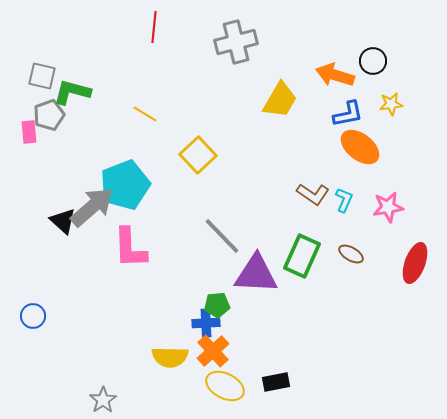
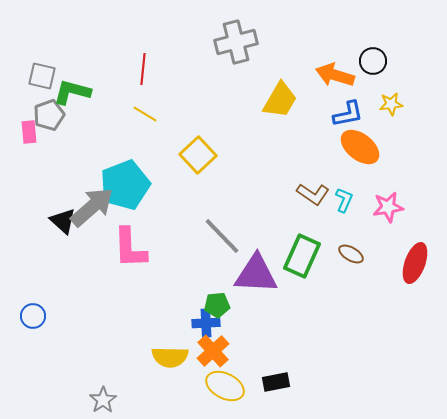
red line: moved 11 px left, 42 px down
